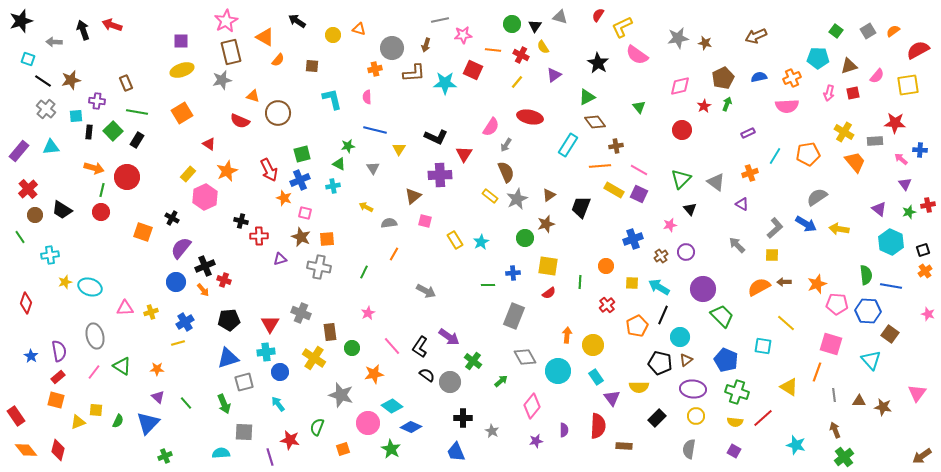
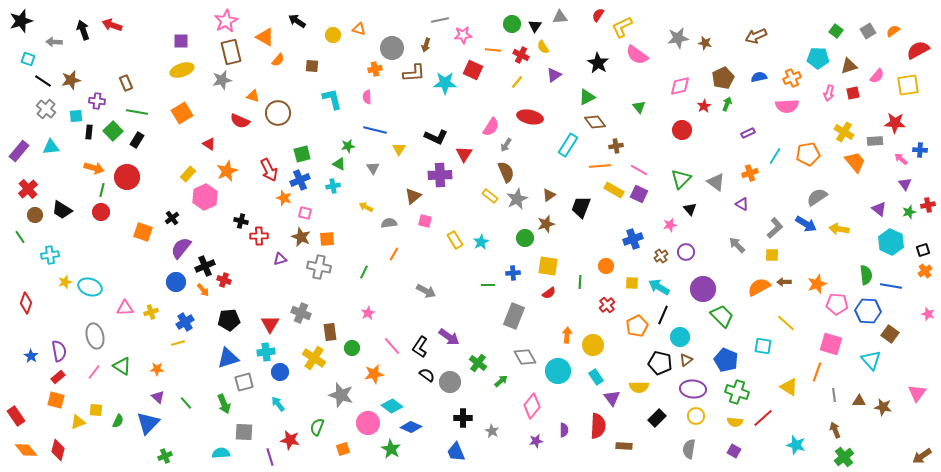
gray triangle at (560, 17): rotated 21 degrees counterclockwise
black cross at (172, 218): rotated 24 degrees clockwise
green cross at (473, 361): moved 5 px right, 2 px down
